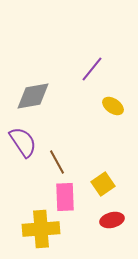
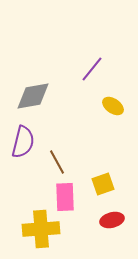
purple semicircle: rotated 48 degrees clockwise
yellow square: rotated 15 degrees clockwise
